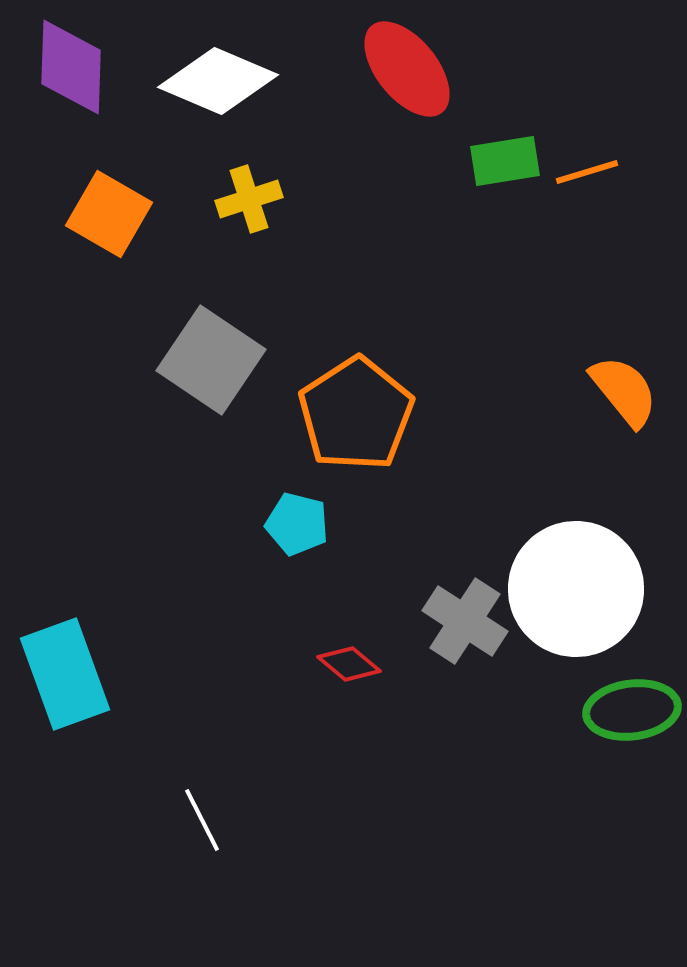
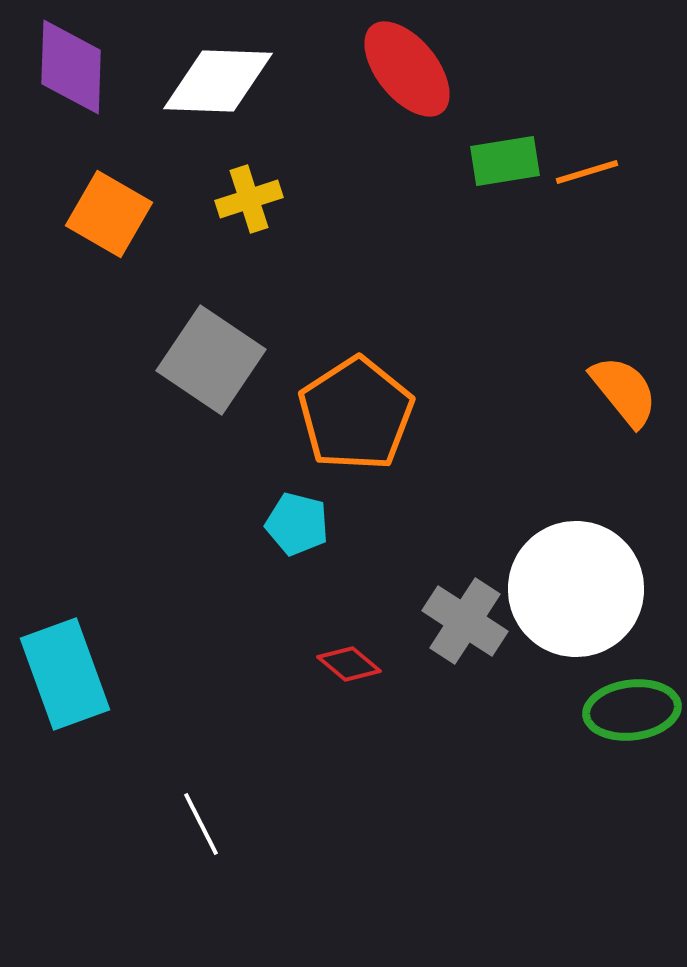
white diamond: rotated 21 degrees counterclockwise
white line: moved 1 px left, 4 px down
